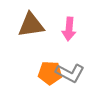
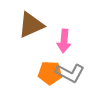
brown triangle: rotated 16 degrees counterclockwise
pink arrow: moved 5 px left, 12 px down
